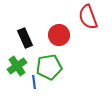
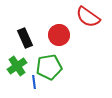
red semicircle: rotated 35 degrees counterclockwise
